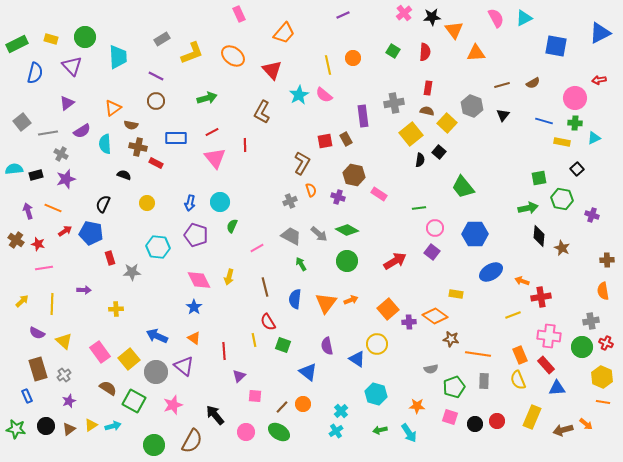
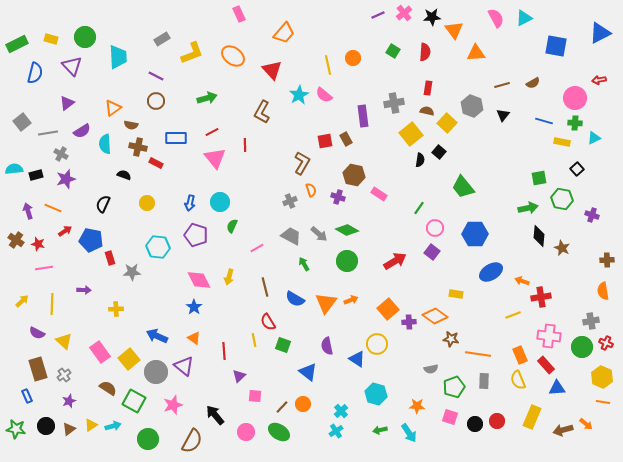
purple line at (343, 15): moved 35 px right
green line at (419, 208): rotated 48 degrees counterclockwise
blue pentagon at (91, 233): moved 7 px down
green arrow at (301, 264): moved 3 px right
blue semicircle at (295, 299): rotated 66 degrees counterclockwise
green circle at (154, 445): moved 6 px left, 6 px up
